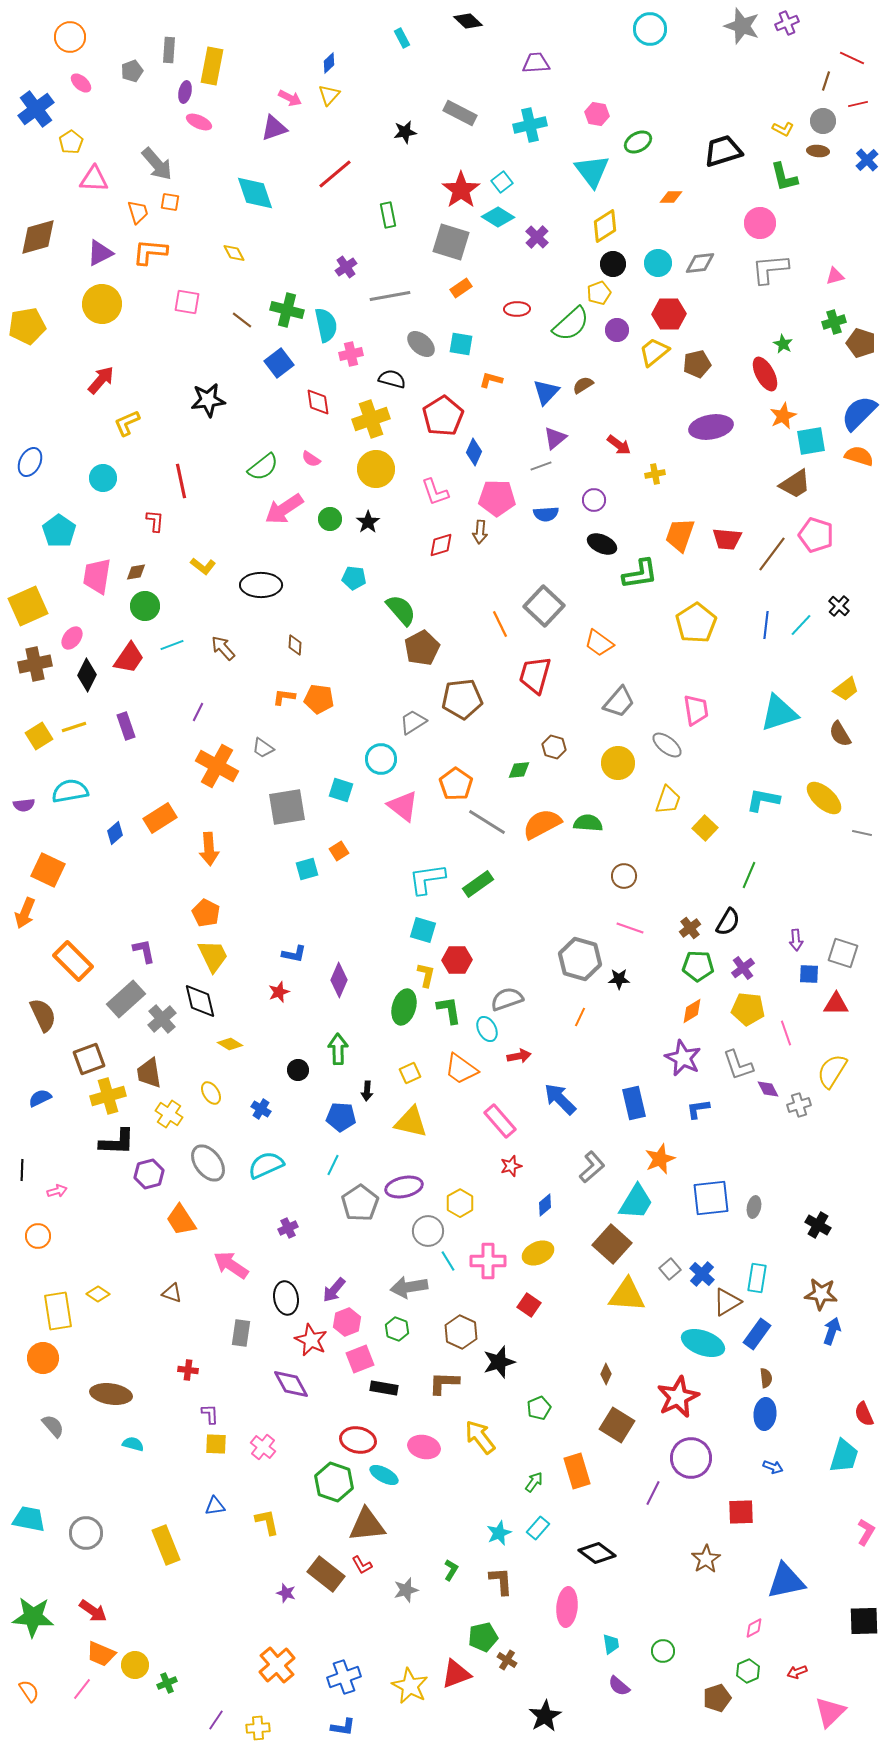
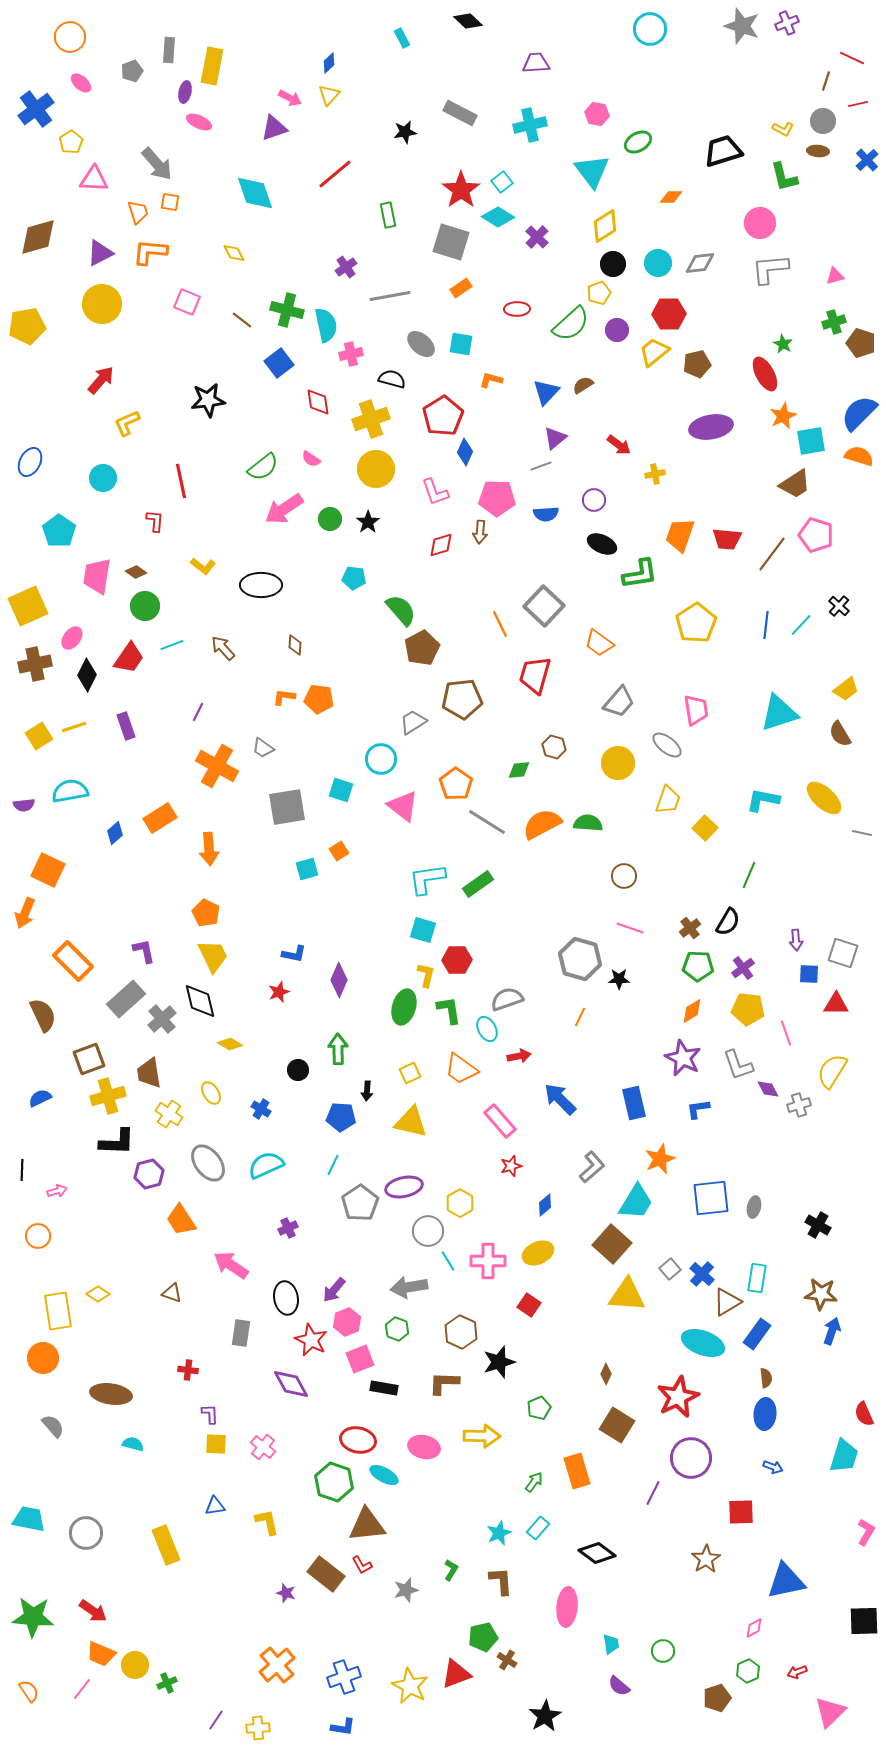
pink square at (187, 302): rotated 12 degrees clockwise
blue diamond at (474, 452): moved 9 px left
brown diamond at (136, 572): rotated 45 degrees clockwise
yellow arrow at (480, 1437): moved 2 px right, 1 px up; rotated 129 degrees clockwise
